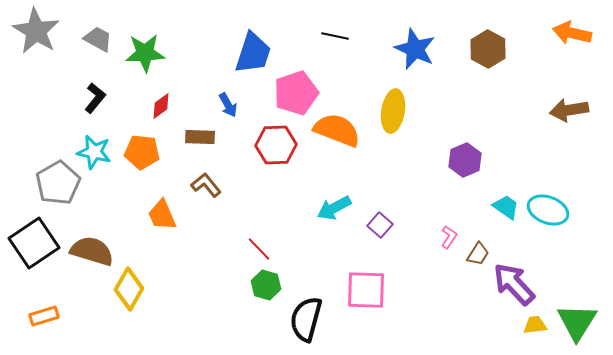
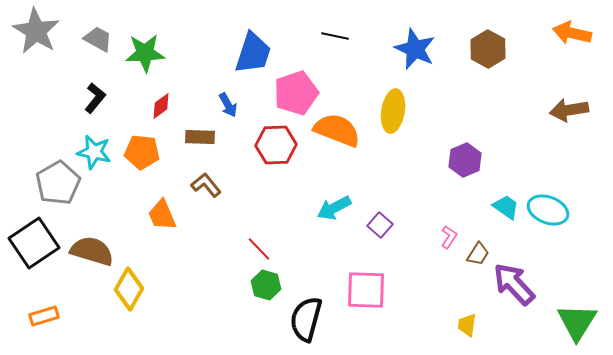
yellow trapezoid: moved 68 px left; rotated 75 degrees counterclockwise
